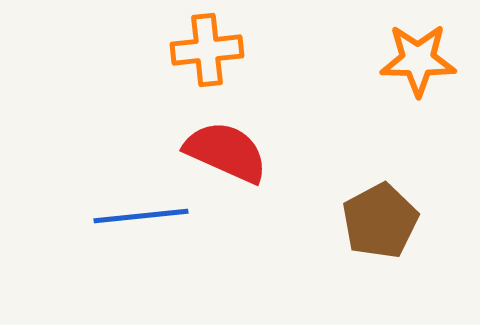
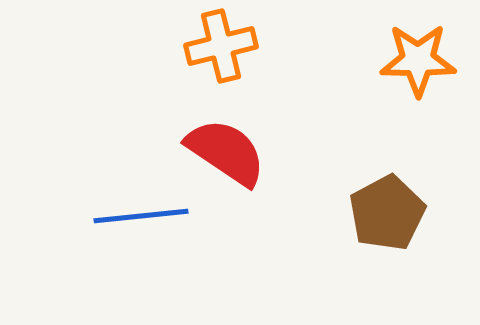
orange cross: moved 14 px right, 4 px up; rotated 8 degrees counterclockwise
red semicircle: rotated 10 degrees clockwise
brown pentagon: moved 7 px right, 8 px up
